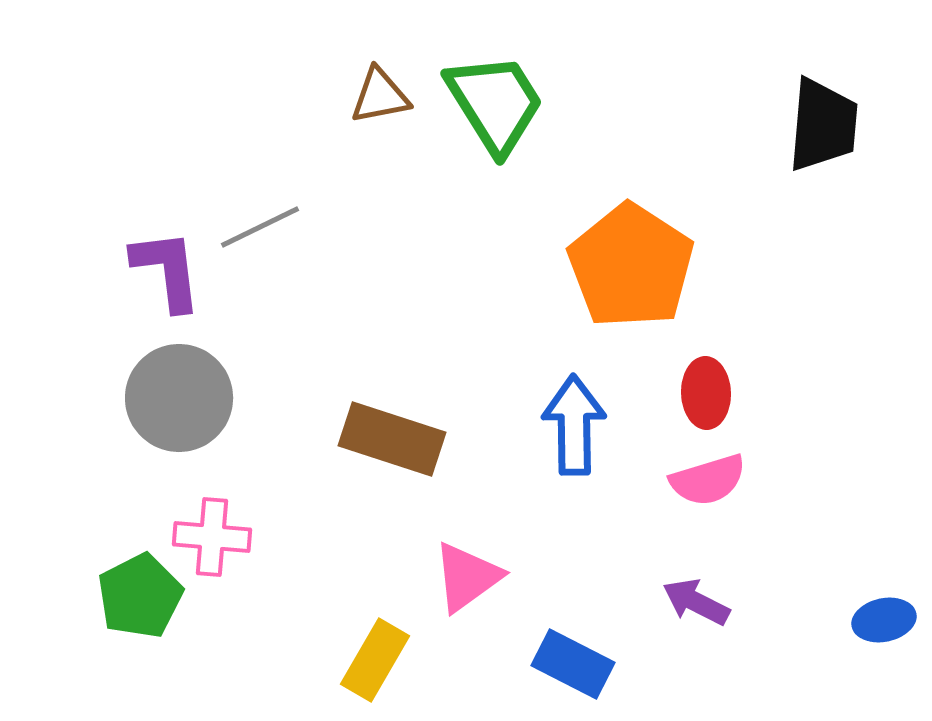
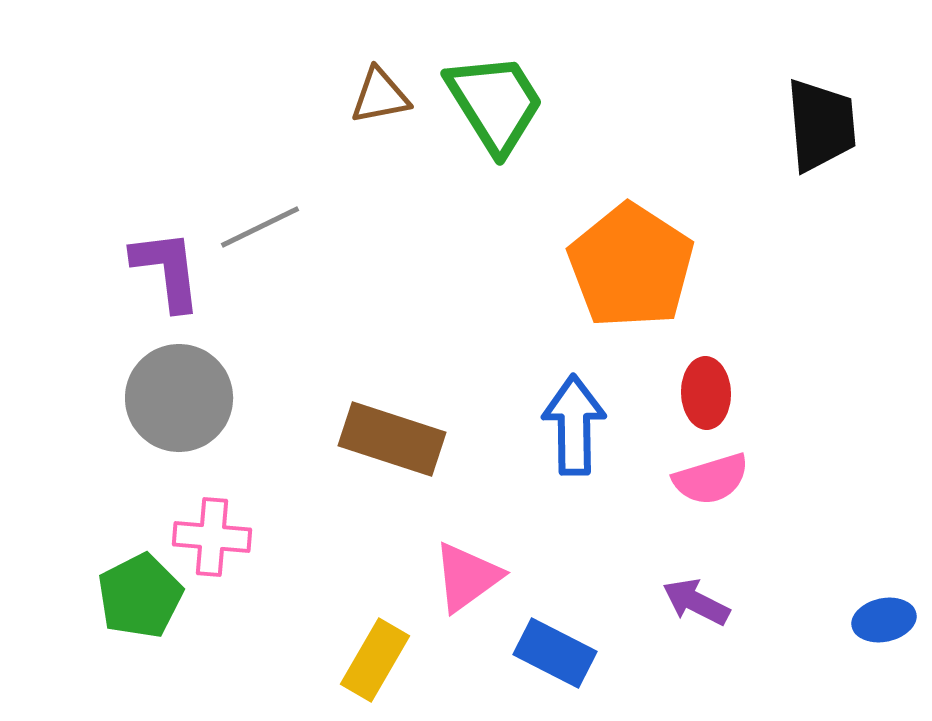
black trapezoid: moved 2 px left; rotated 10 degrees counterclockwise
pink semicircle: moved 3 px right, 1 px up
blue rectangle: moved 18 px left, 11 px up
